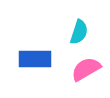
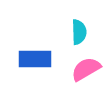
cyan semicircle: rotated 20 degrees counterclockwise
